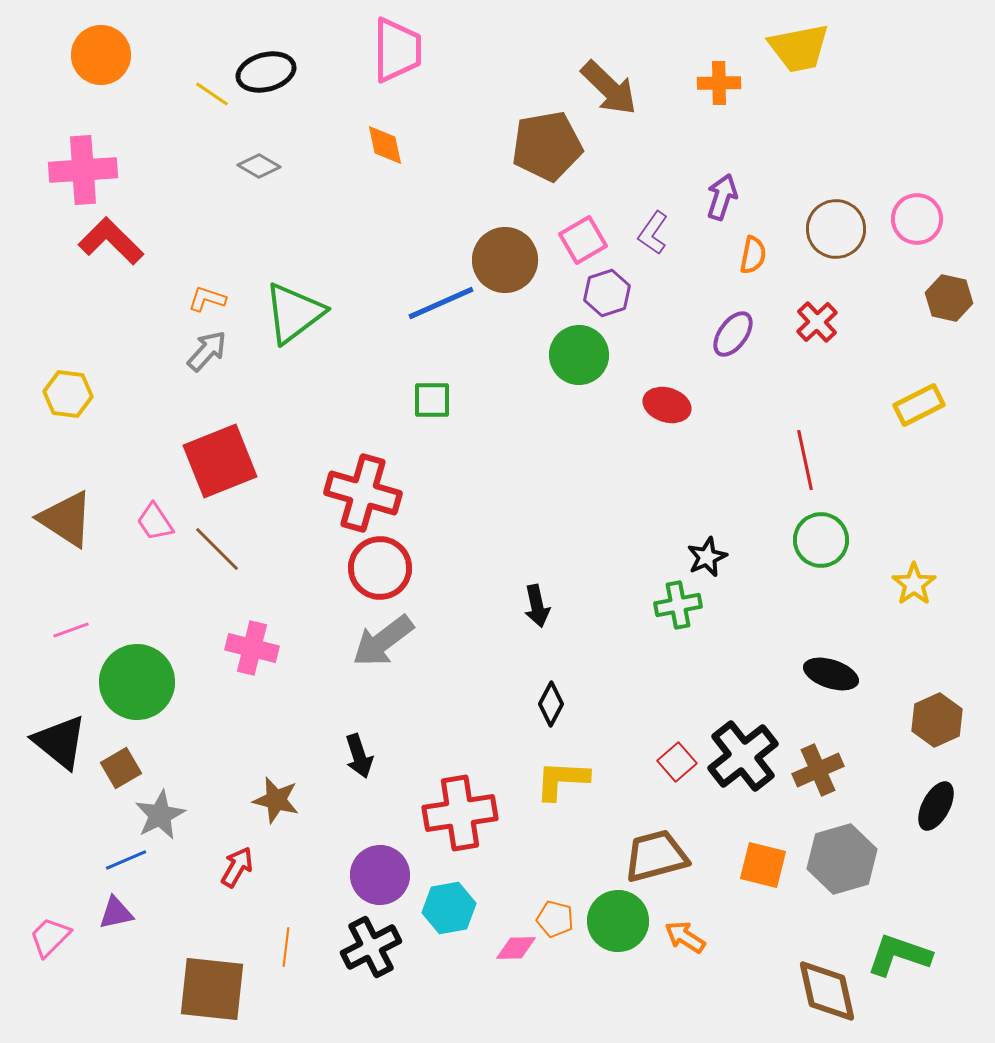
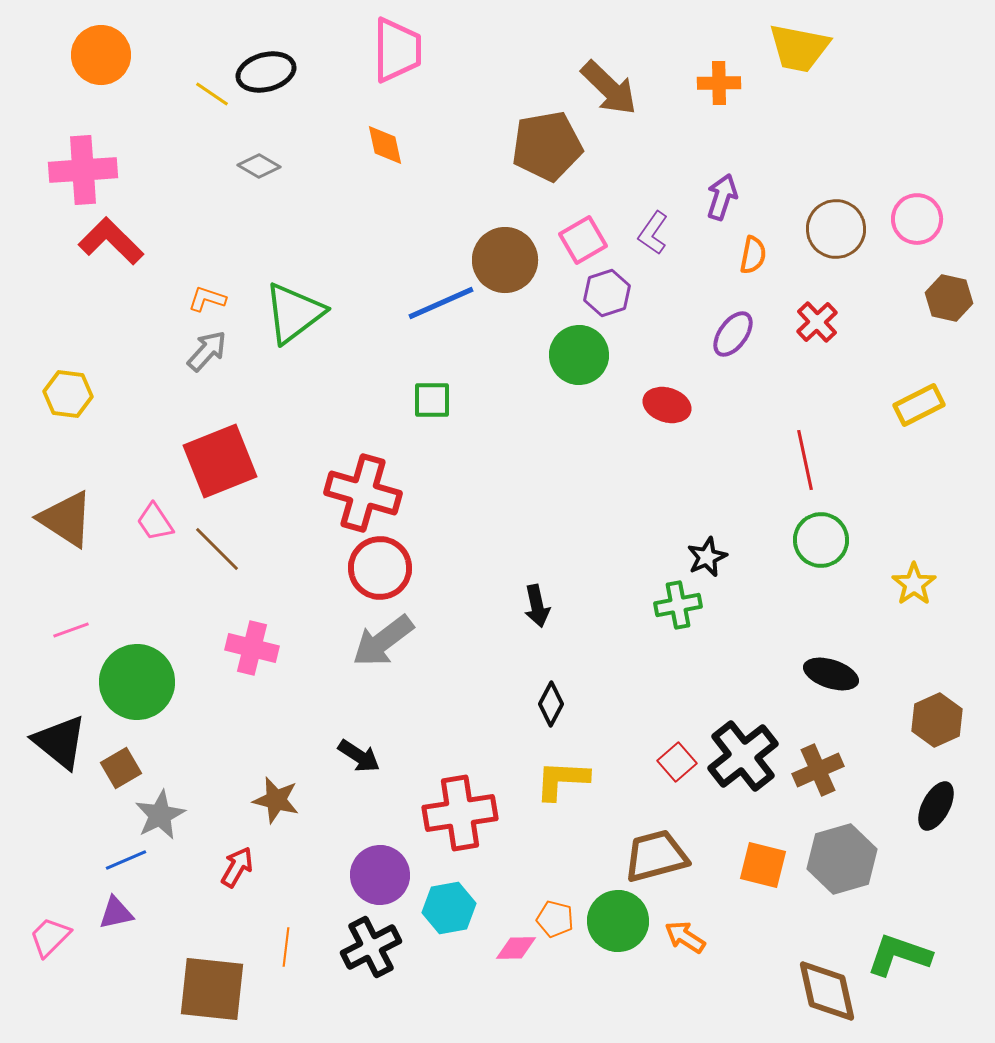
yellow trapezoid at (799, 48): rotated 22 degrees clockwise
black arrow at (359, 756): rotated 39 degrees counterclockwise
